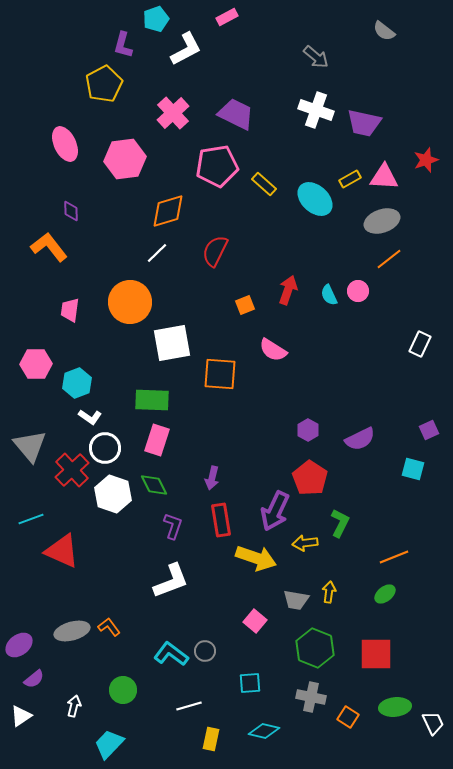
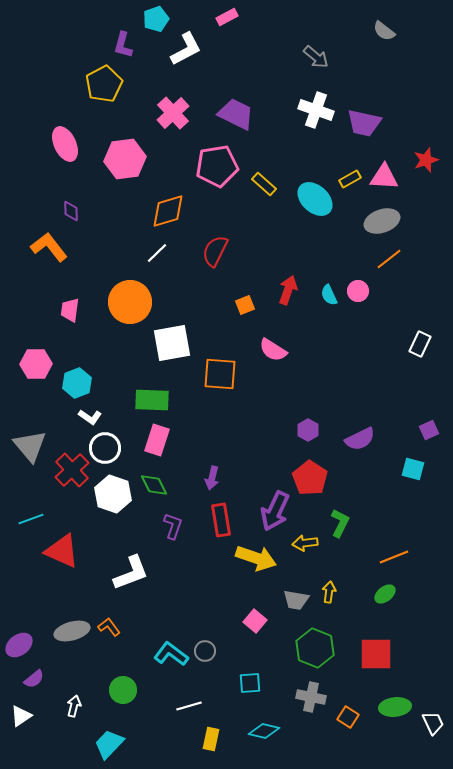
white L-shape at (171, 581): moved 40 px left, 8 px up
